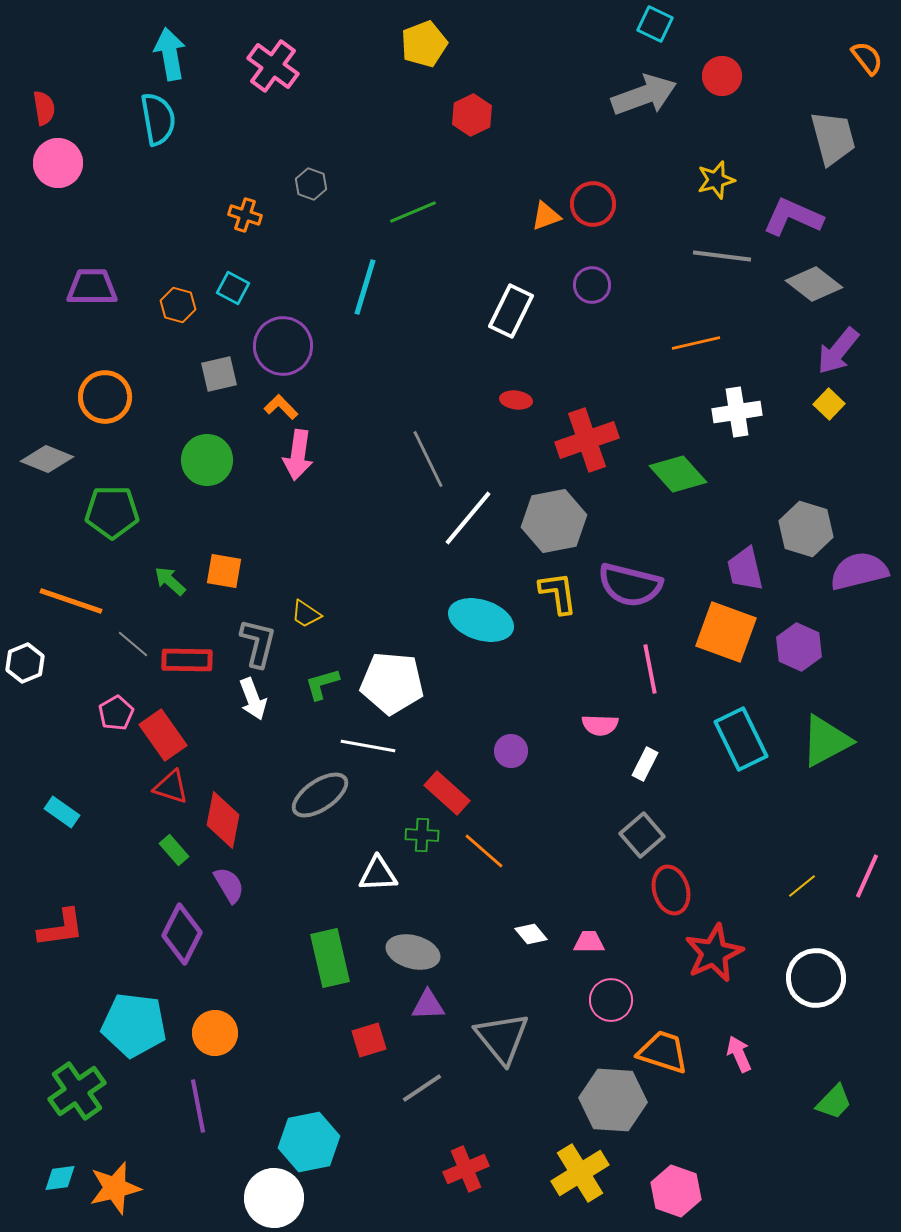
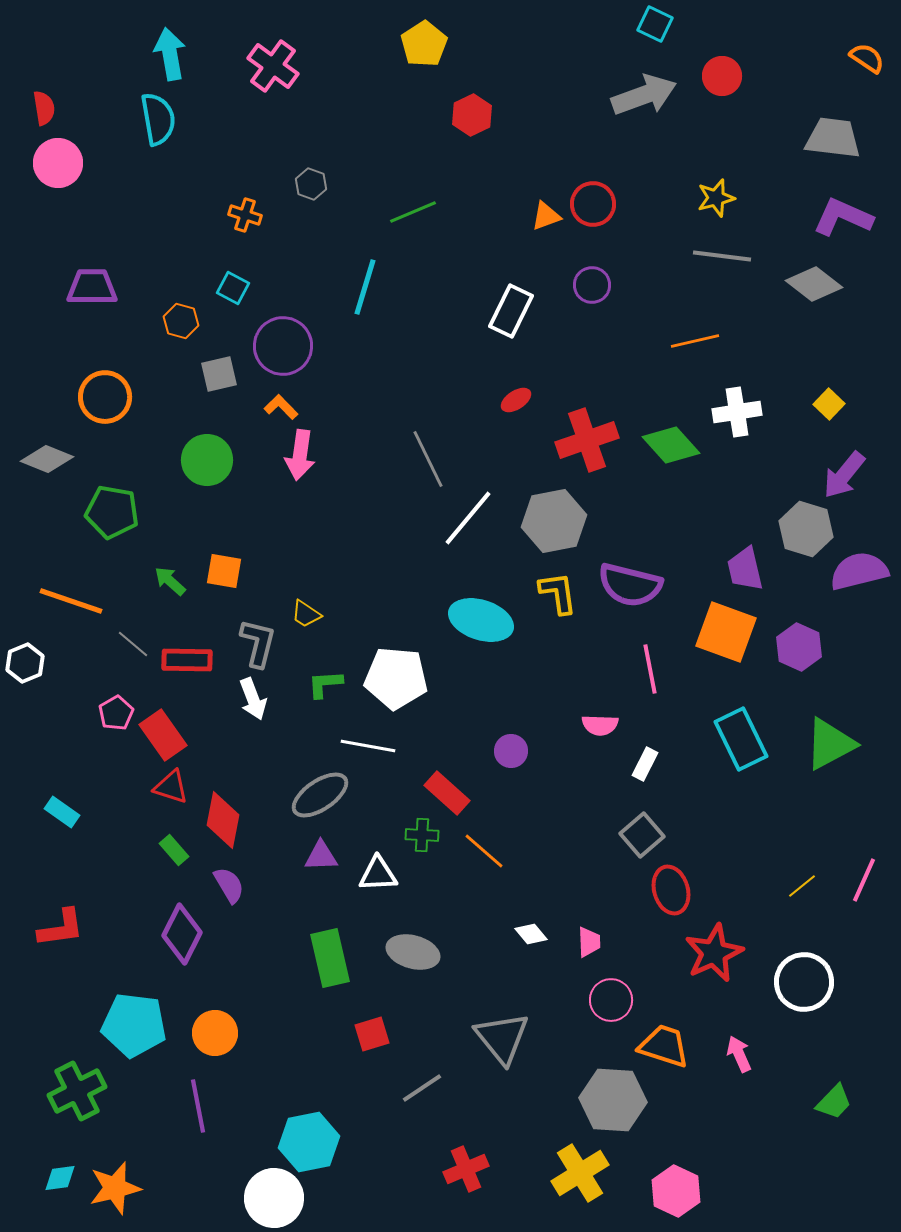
yellow pentagon at (424, 44): rotated 12 degrees counterclockwise
orange semicircle at (867, 58): rotated 18 degrees counterclockwise
gray trapezoid at (833, 138): rotated 68 degrees counterclockwise
yellow star at (716, 180): moved 18 px down
purple L-shape at (793, 217): moved 50 px right
orange hexagon at (178, 305): moved 3 px right, 16 px down
orange line at (696, 343): moved 1 px left, 2 px up
purple arrow at (838, 351): moved 6 px right, 124 px down
red ellipse at (516, 400): rotated 40 degrees counterclockwise
pink arrow at (298, 455): moved 2 px right
green diamond at (678, 474): moved 7 px left, 29 px up
green pentagon at (112, 512): rotated 10 degrees clockwise
white pentagon at (392, 683): moved 4 px right, 5 px up
green L-shape at (322, 684): moved 3 px right; rotated 12 degrees clockwise
green triangle at (826, 741): moved 4 px right, 3 px down
pink line at (867, 876): moved 3 px left, 4 px down
pink trapezoid at (589, 942): rotated 88 degrees clockwise
white circle at (816, 978): moved 12 px left, 4 px down
purple triangle at (428, 1005): moved 107 px left, 149 px up
red square at (369, 1040): moved 3 px right, 6 px up
orange trapezoid at (663, 1052): moved 1 px right, 6 px up
green cross at (77, 1091): rotated 8 degrees clockwise
pink hexagon at (676, 1191): rotated 6 degrees clockwise
